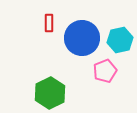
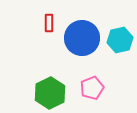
pink pentagon: moved 13 px left, 17 px down
